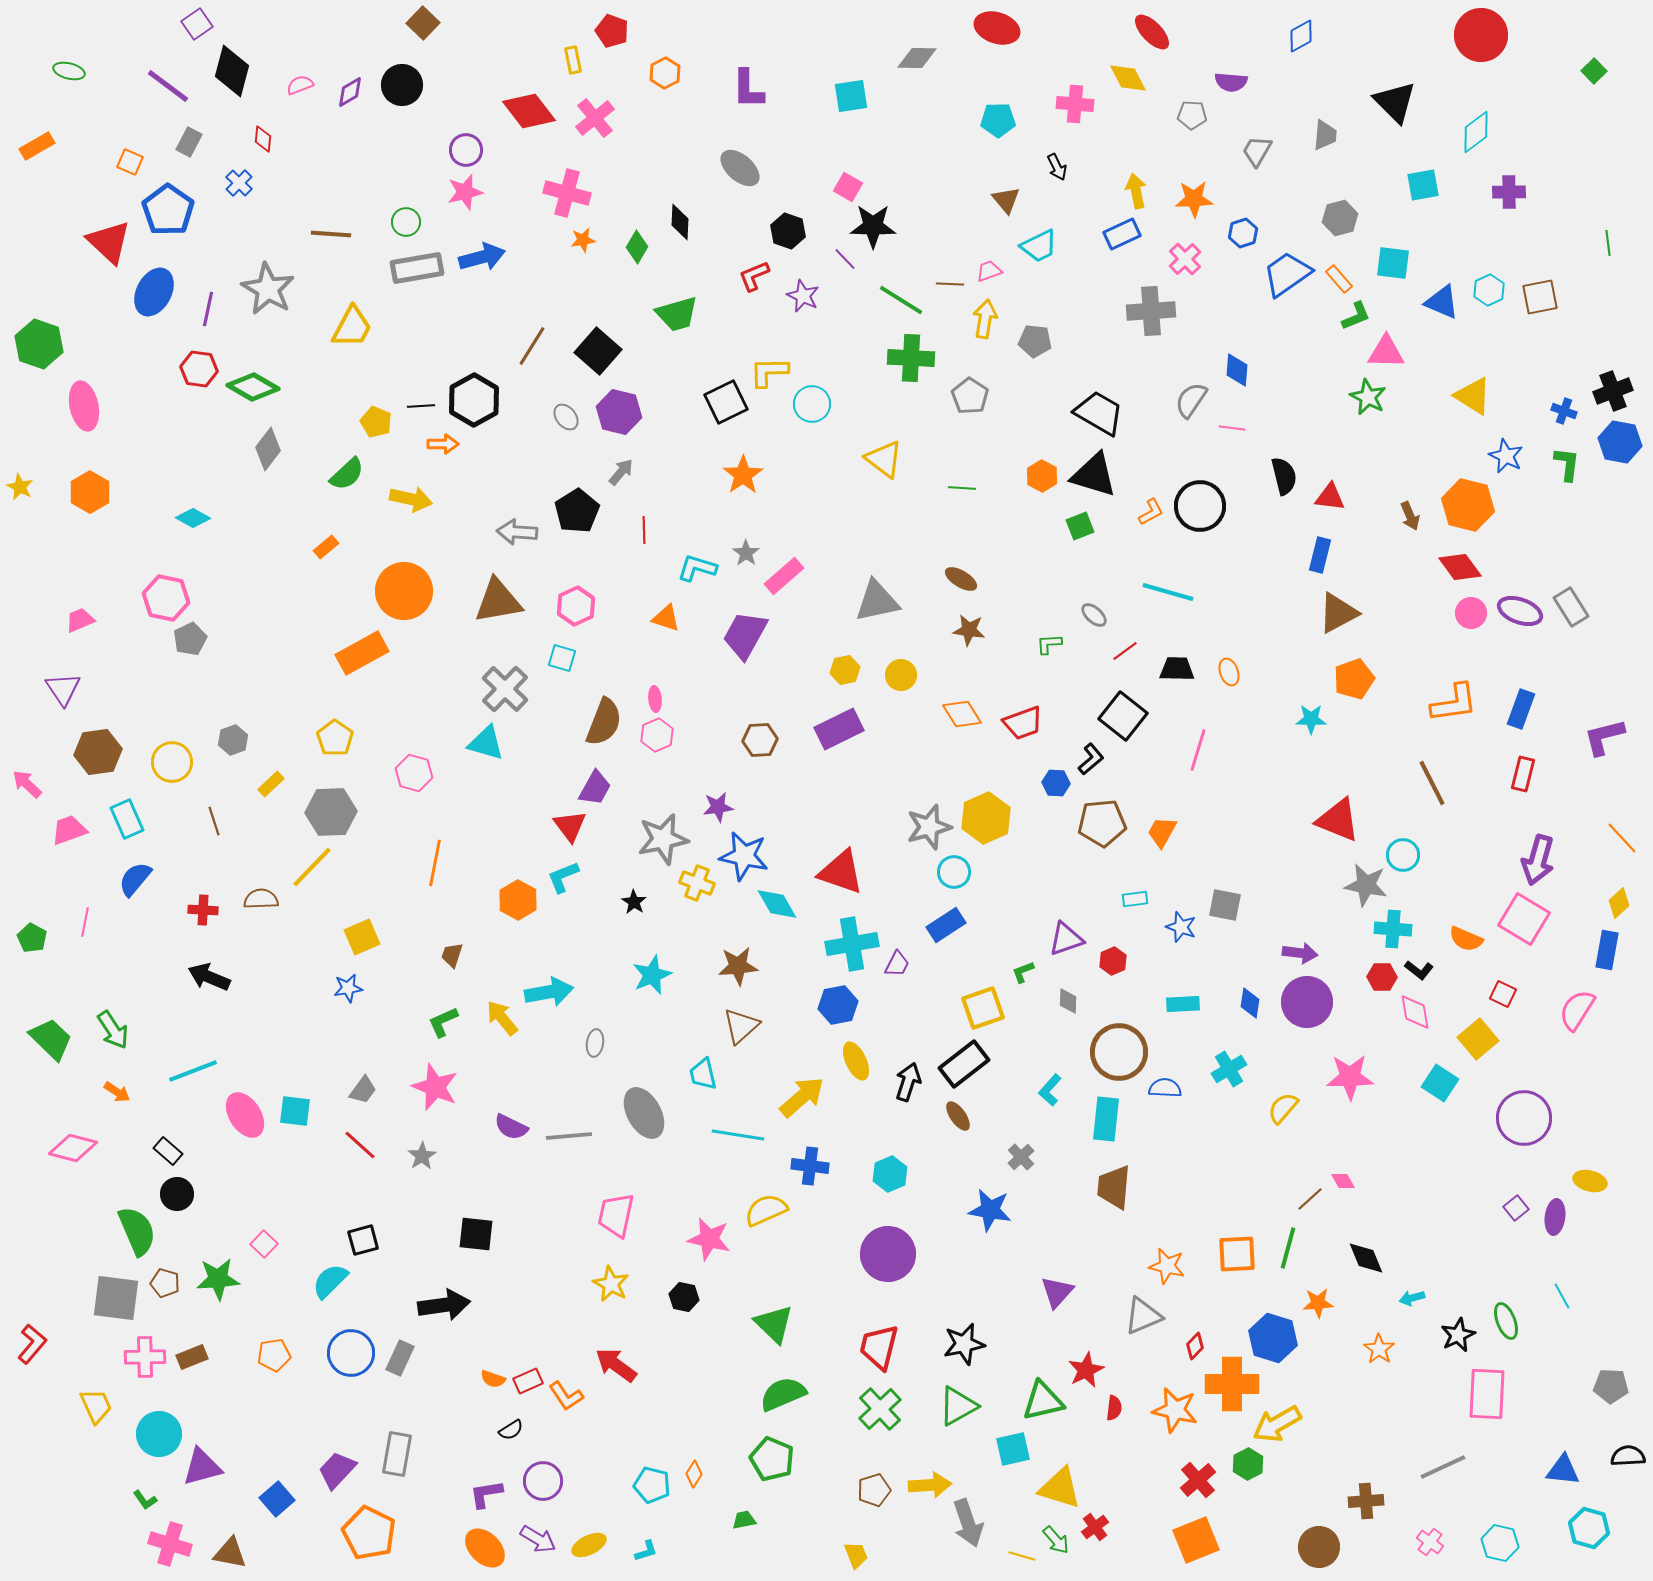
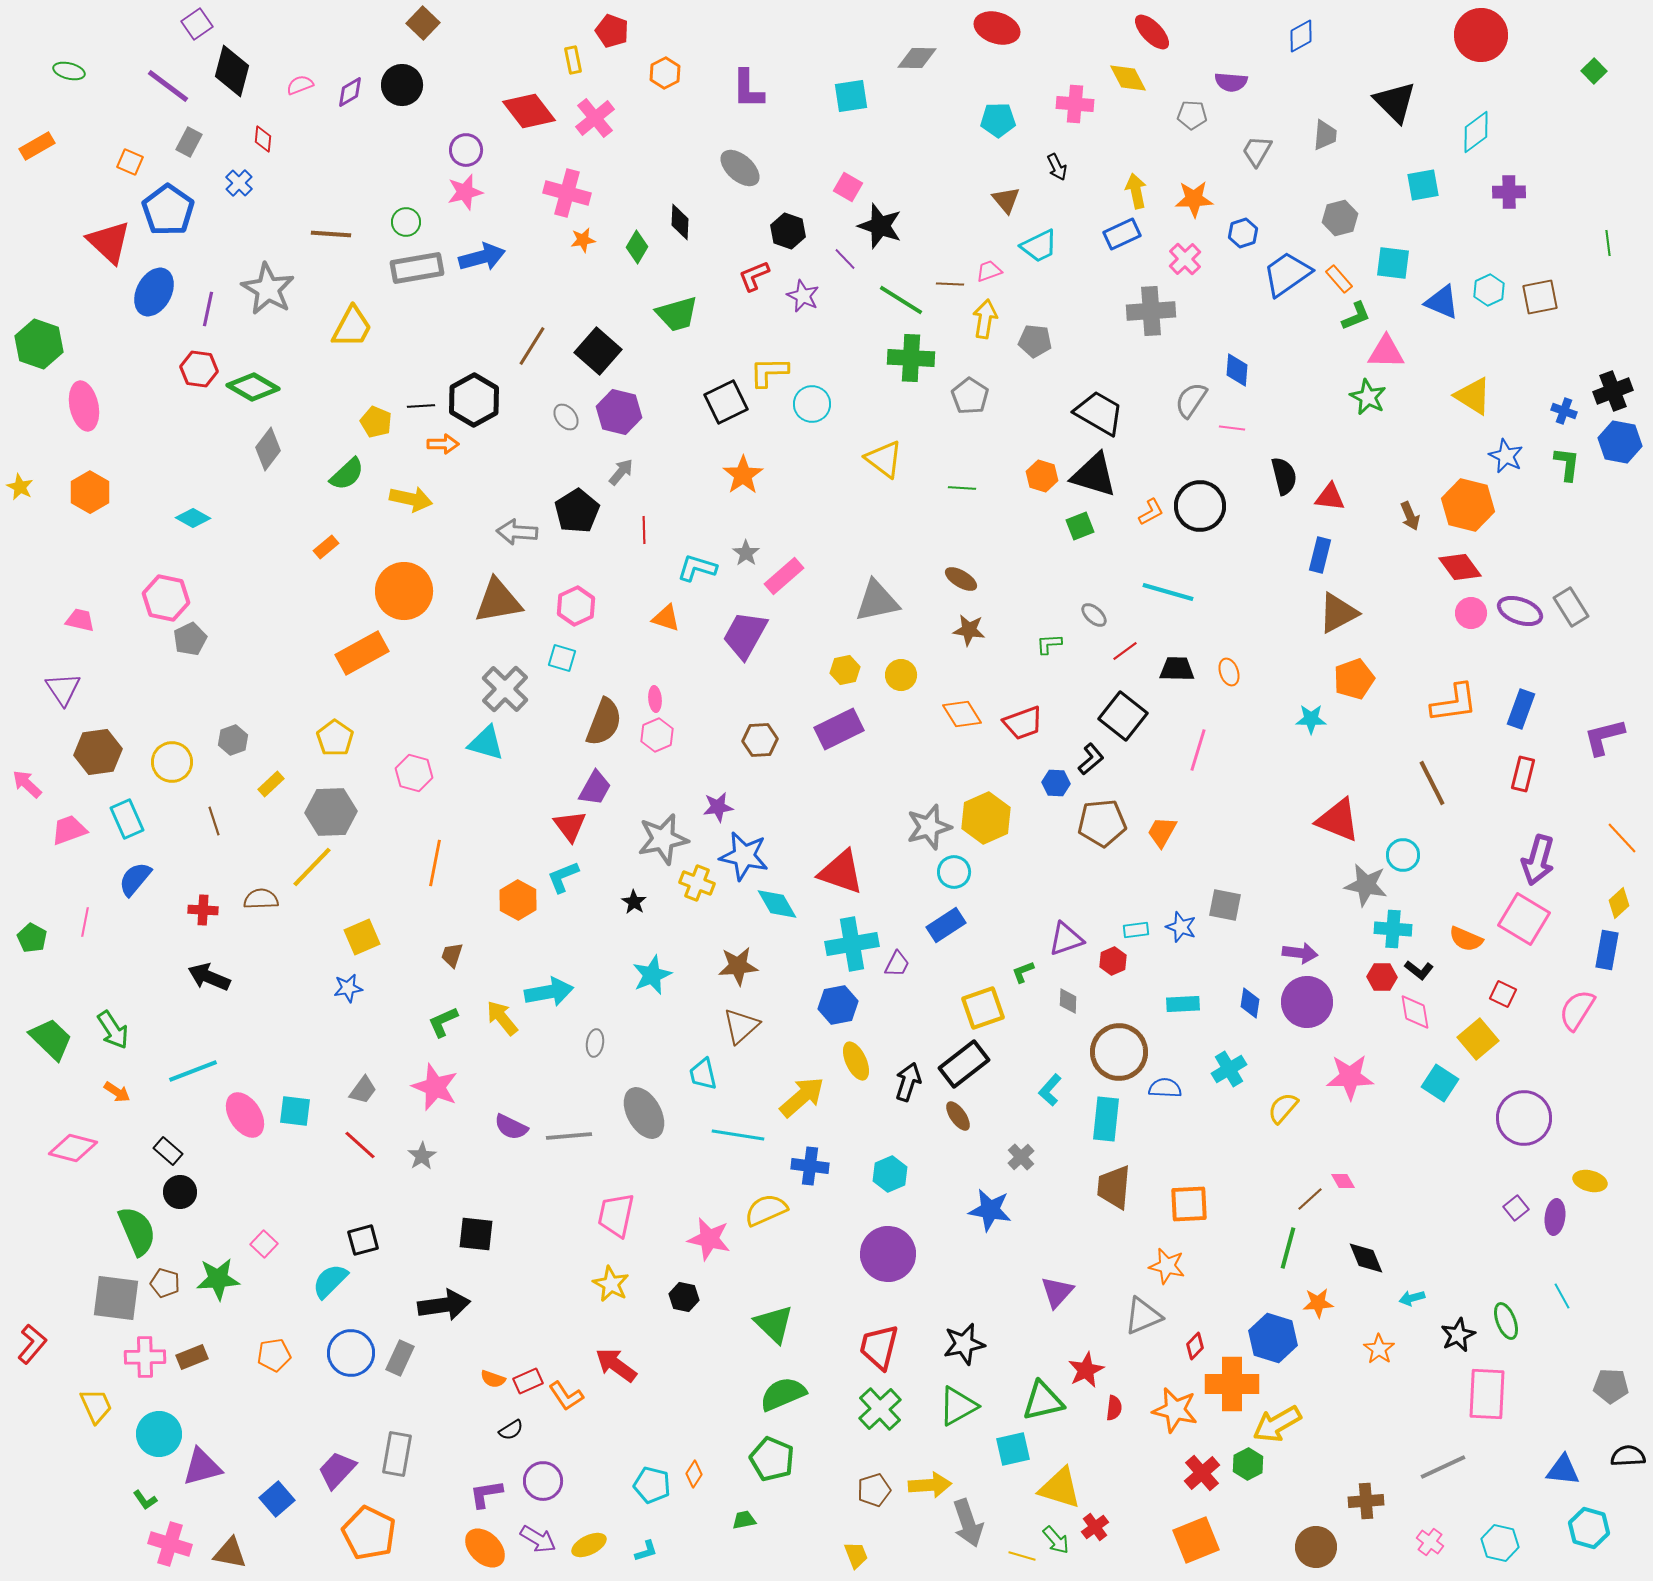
black star at (873, 226): moved 7 px right; rotated 18 degrees clockwise
orange hexagon at (1042, 476): rotated 12 degrees counterclockwise
pink trapezoid at (80, 620): rotated 36 degrees clockwise
cyan rectangle at (1135, 899): moved 1 px right, 31 px down
black circle at (177, 1194): moved 3 px right, 2 px up
orange square at (1237, 1254): moved 48 px left, 50 px up
red cross at (1198, 1480): moved 4 px right, 7 px up
brown circle at (1319, 1547): moved 3 px left
